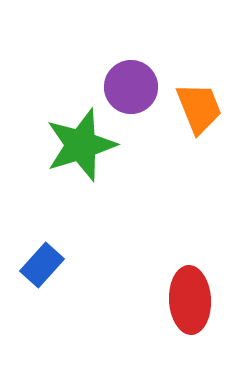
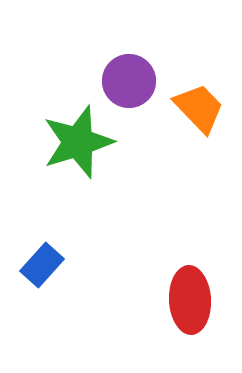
purple circle: moved 2 px left, 6 px up
orange trapezoid: rotated 22 degrees counterclockwise
green star: moved 3 px left, 3 px up
